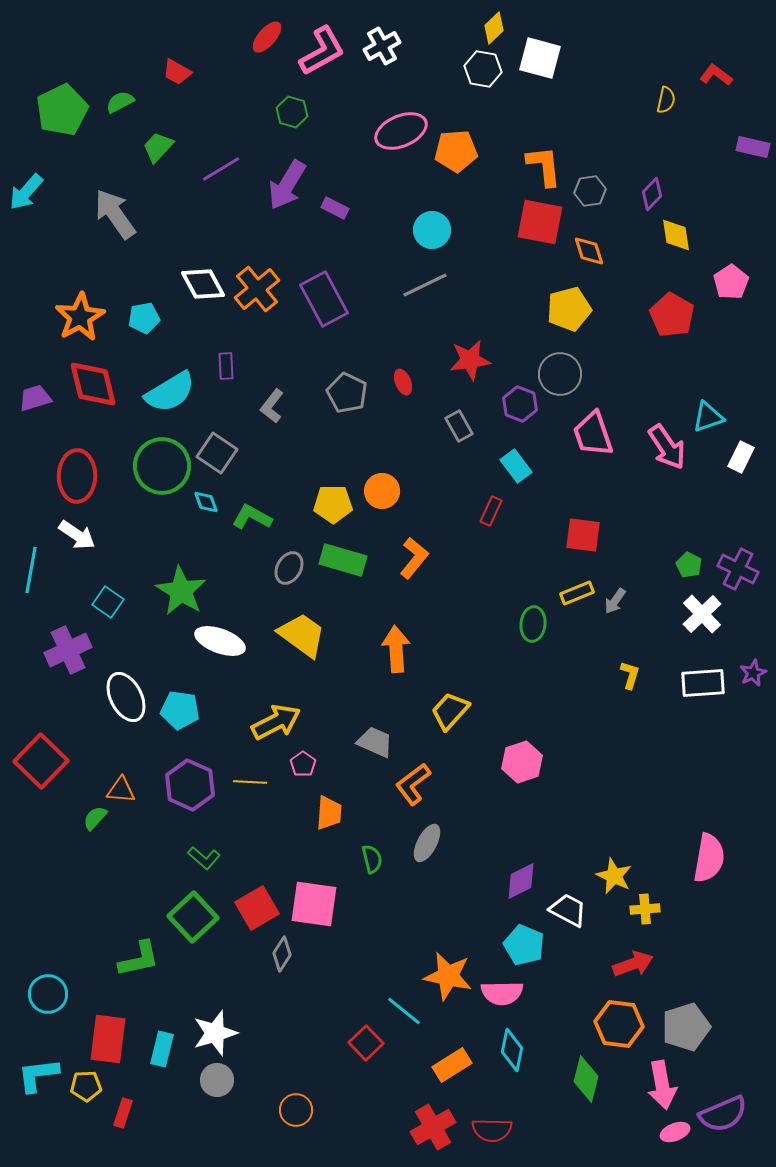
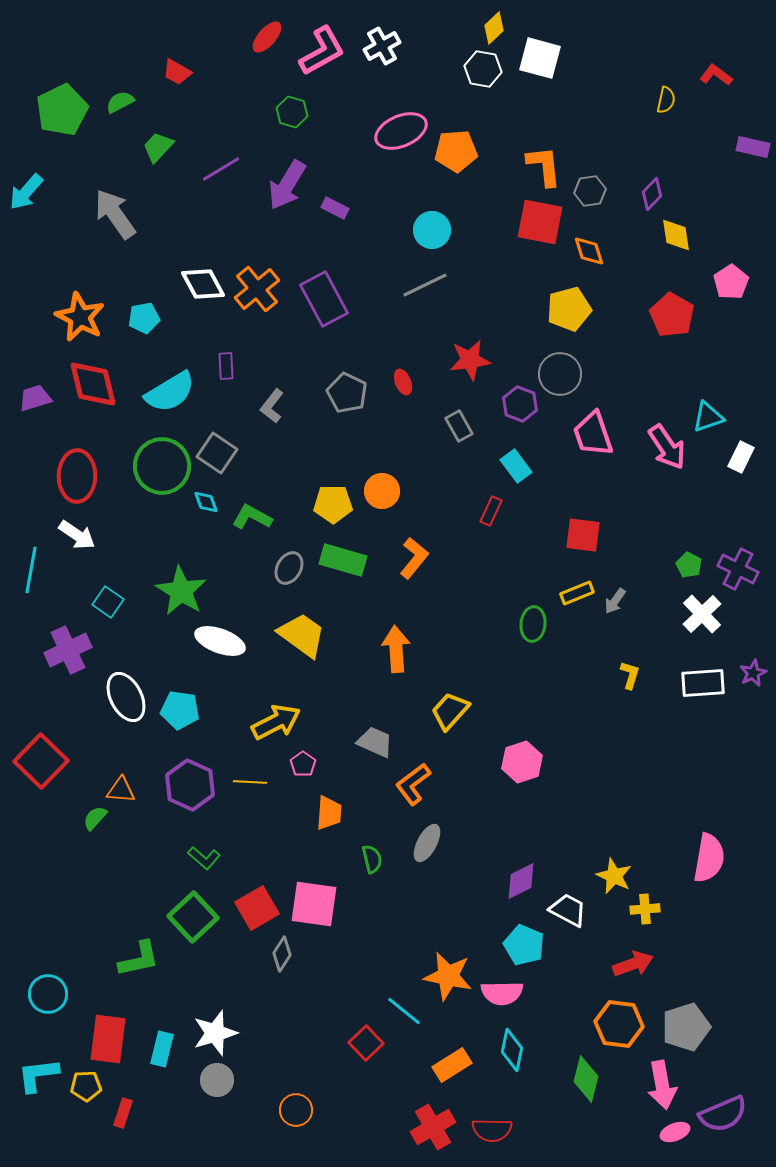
orange star at (80, 317): rotated 15 degrees counterclockwise
